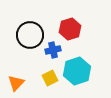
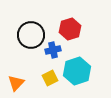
black circle: moved 1 px right
